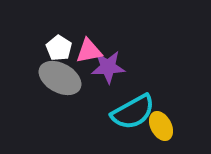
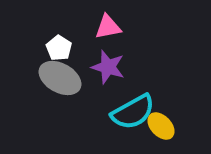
pink triangle: moved 19 px right, 24 px up
purple star: rotated 20 degrees clockwise
yellow ellipse: rotated 16 degrees counterclockwise
